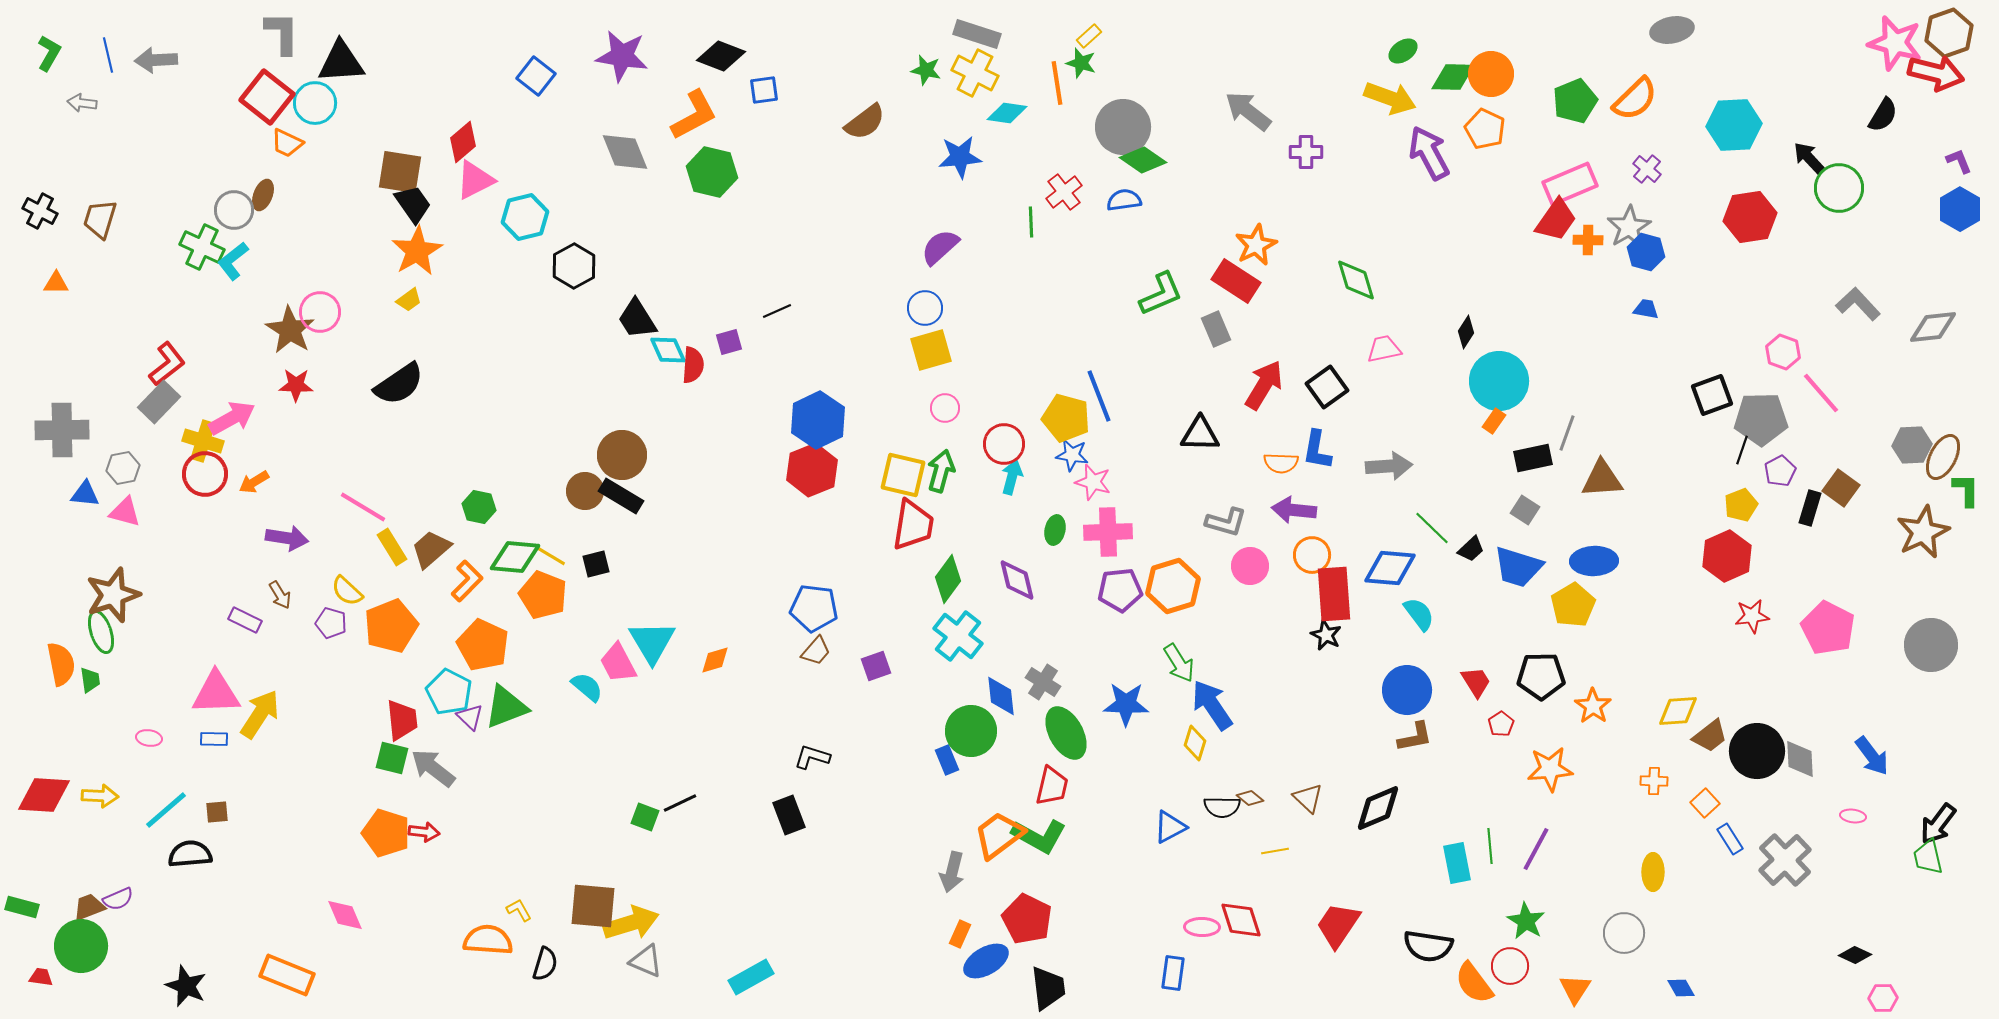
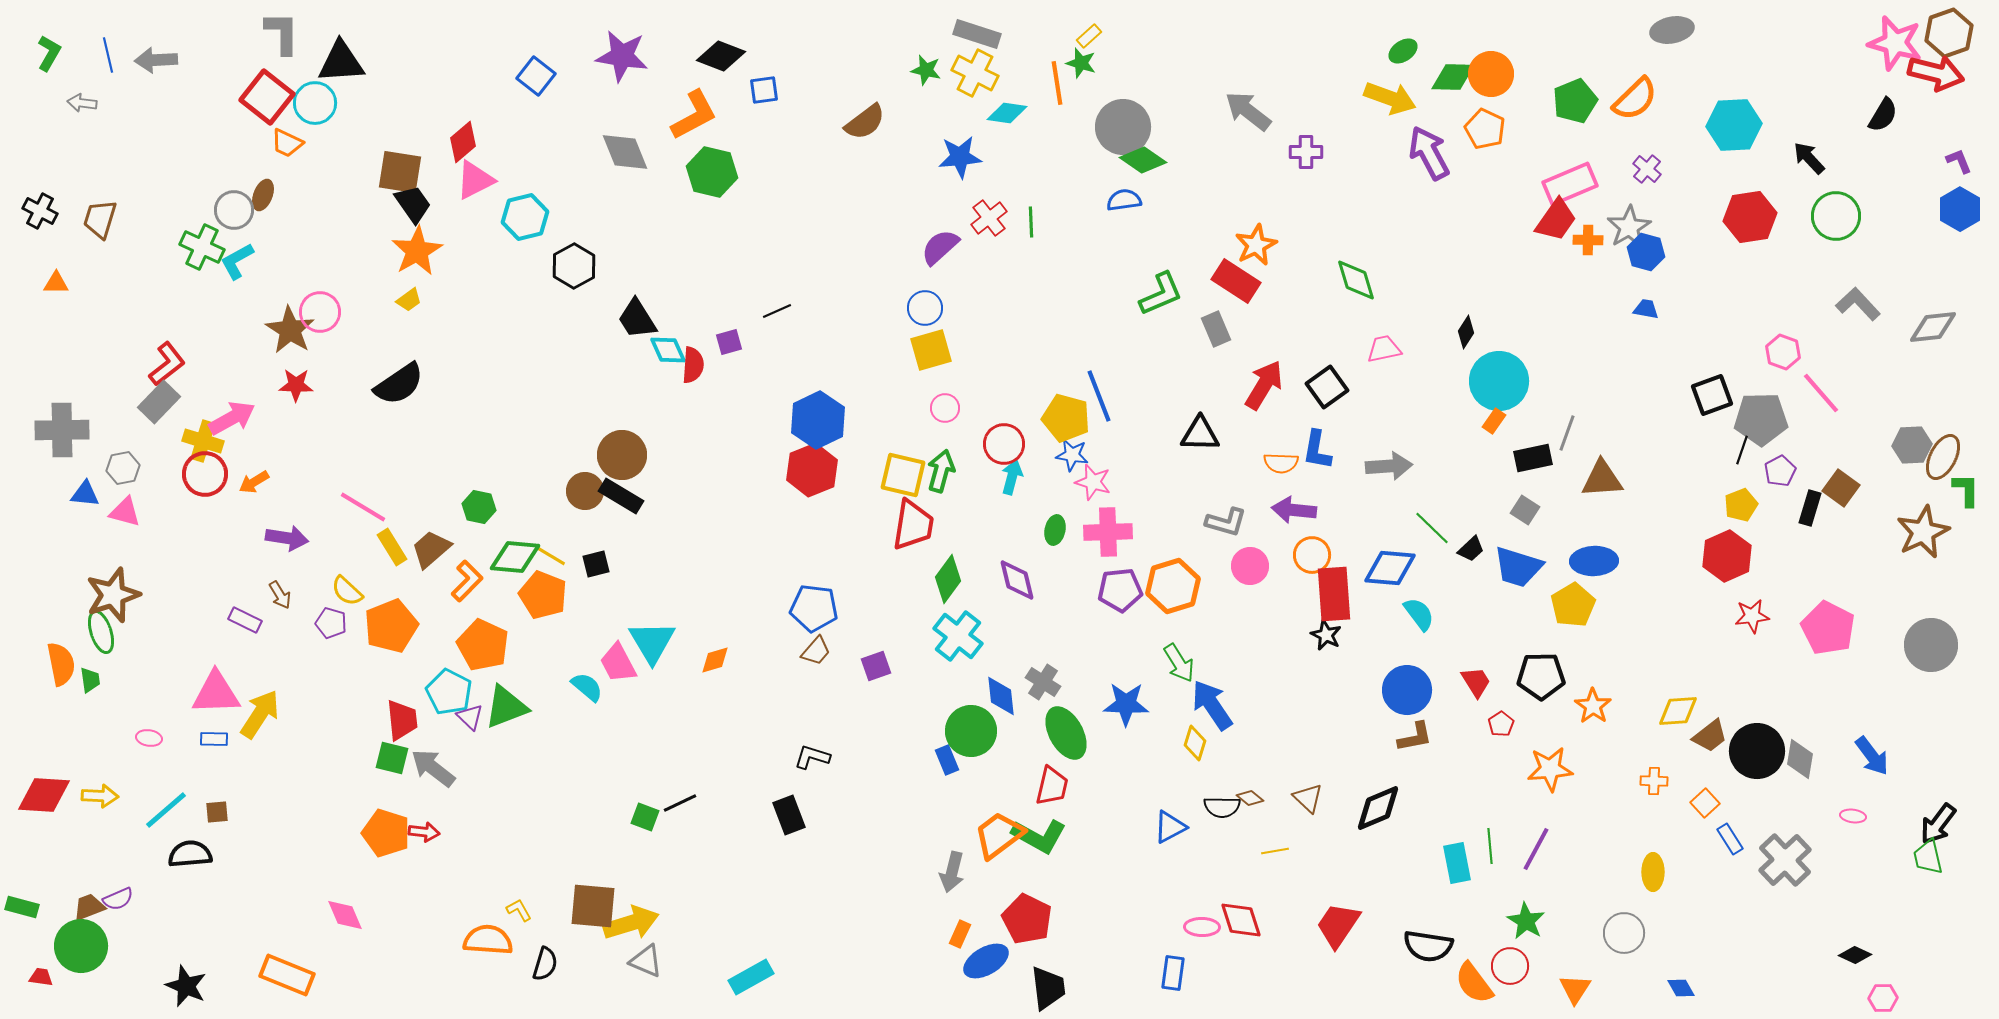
green circle at (1839, 188): moved 3 px left, 28 px down
red cross at (1064, 192): moved 75 px left, 26 px down
cyan L-shape at (233, 261): moved 4 px right; rotated 9 degrees clockwise
gray diamond at (1800, 759): rotated 12 degrees clockwise
